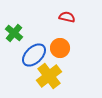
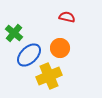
blue ellipse: moved 5 px left
yellow cross: rotated 15 degrees clockwise
